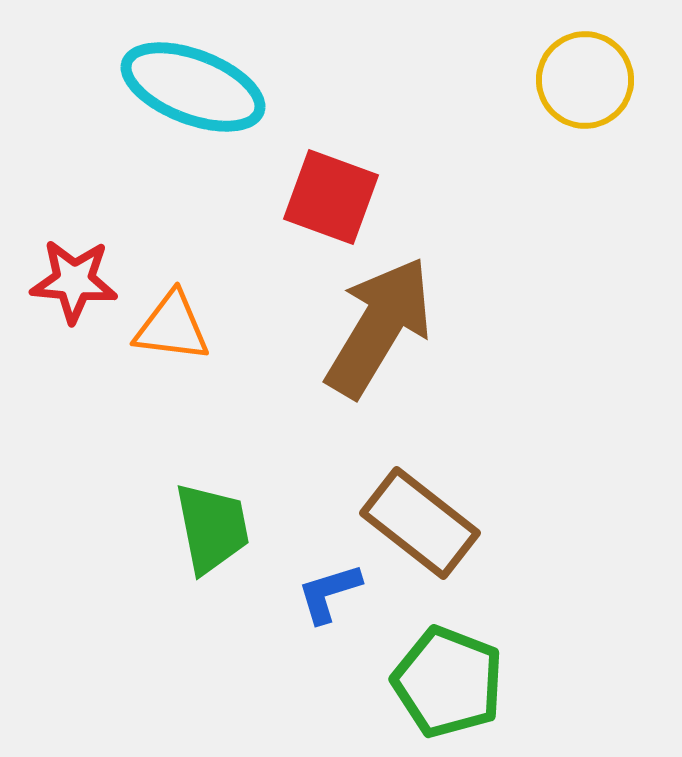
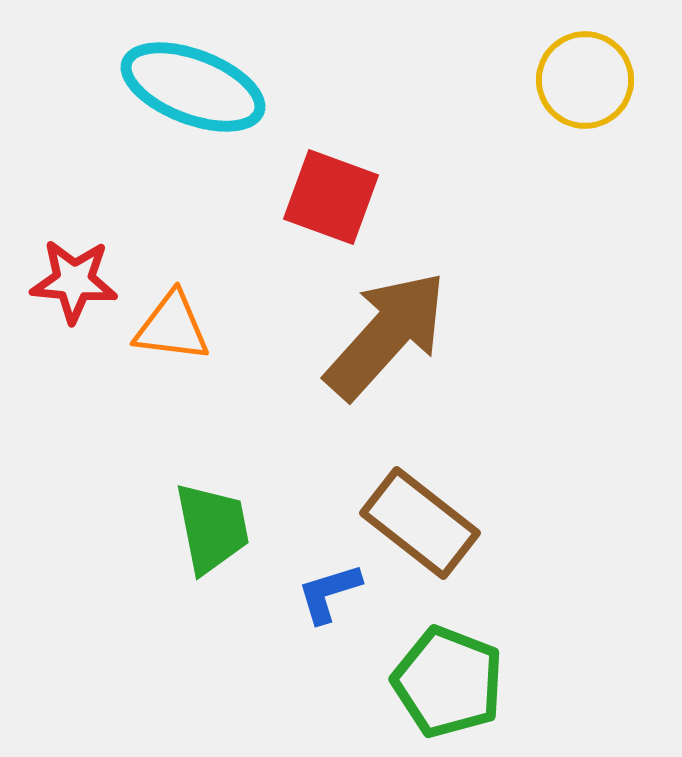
brown arrow: moved 7 px right, 8 px down; rotated 11 degrees clockwise
